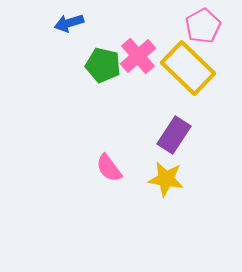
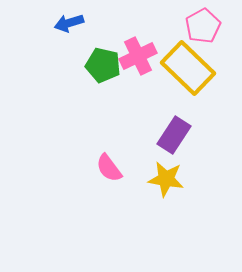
pink cross: rotated 15 degrees clockwise
